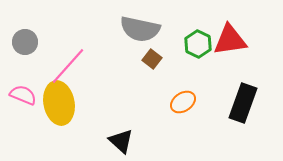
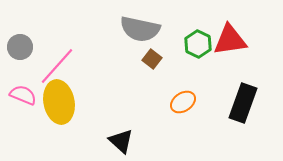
gray circle: moved 5 px left, 5 px down
pink line: moved 11 px left
yellow ellipse: moved 1 px up
